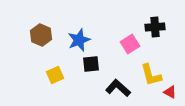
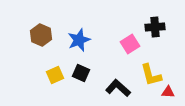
black square: moved 10 px left, 9 px down; rotated 30 degrees clockwise
red triangle: moved 2 px left; rotated 24 degrees counterclockwise
